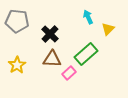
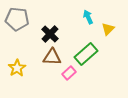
gray pentagon: moved 2 px up
brown triangle: moved 2 px up
yellow star: moved 3 px down
